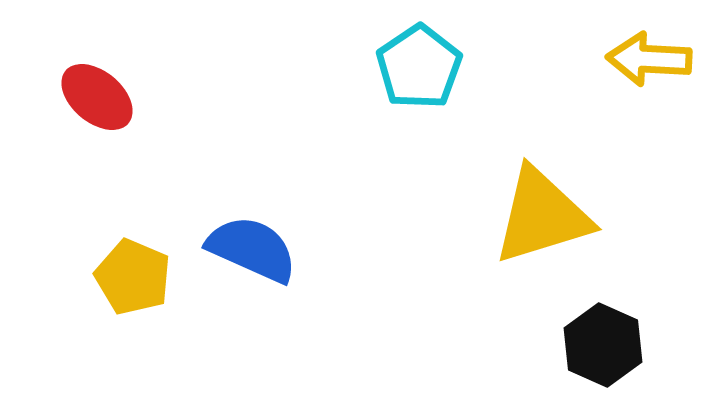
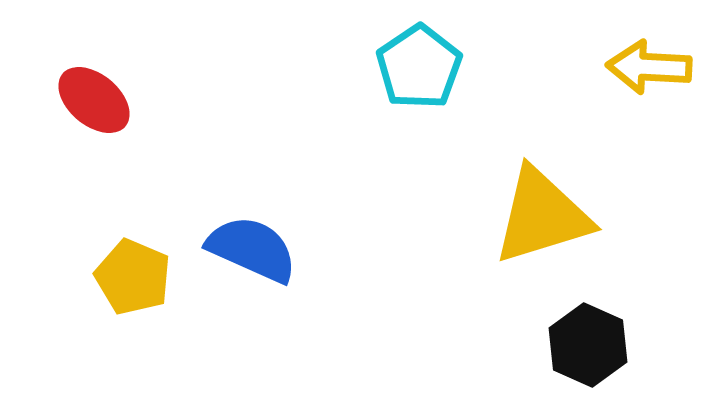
yellow arrow: moved 8 px down
red ellipse: moved 3 px left, 3 px down
black hexagon: moved 15 px left
